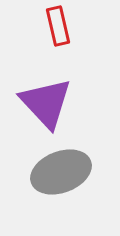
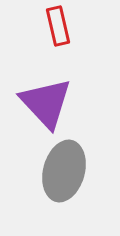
gray ellipse: moved 3 px right, 1 px up; rotated 54 degrees counterclockwise
